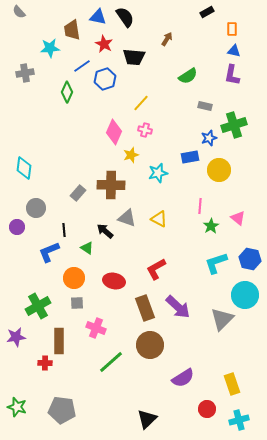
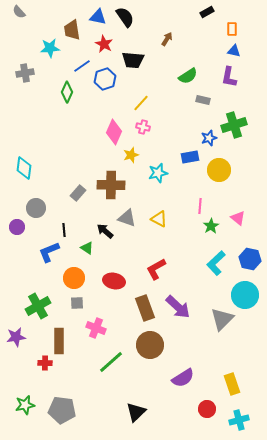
black trapezoid at (134, 57): moved 1 px left, 3 px down
purple L-shape at (232, 75): moved 3 px left, 2 px down
gray rectangle at (205, 106): moved 2 px left, 6 px up
pink cross at (145, 130): moved 2 px left, 3 px up
cyan L-shape at (216, 263): rotated 25 degrees counterclockwise
green star at (17, 407): moved 8 px right, 2 px up; rotated 30 degrees counterclockwise
black triangle at (147, 419): moved 11 px left, 7 px up
